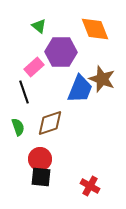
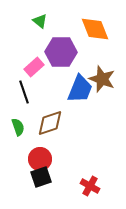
green triangle: moved 1 px right, 5 px up
black square: rotated 25 degrees counterclockwise
